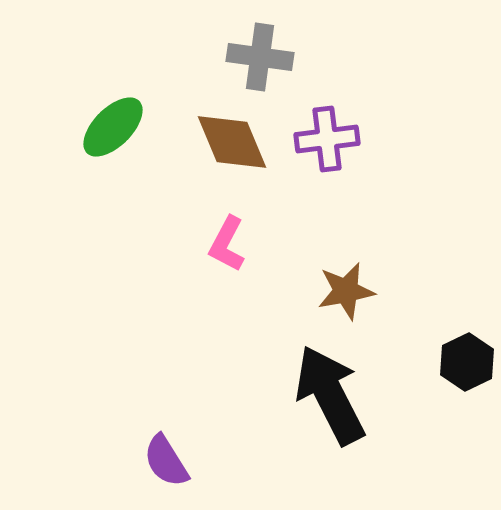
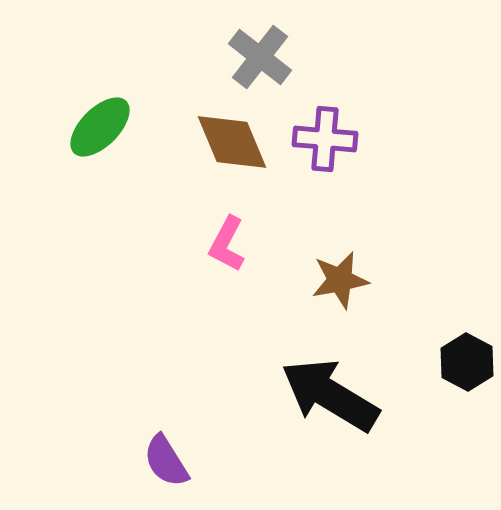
gray cross: rotated 30 degrees clockwise
green ellipse: moved 13 px left
purple cross: moved 2 px left; rotated 12 degrees clockwise
brown star: moved 6 px left, 11 px up
black hexagon: rotated 6 degrees counterclockwise
black arrow: rotated 32 degrees counterclockwise
